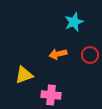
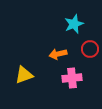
cyan star: moved 2 px down
red circle: moved 6 px up
pink cross: moved 21 px right, 17 px up; rotated 12 degrees counterclockwise
